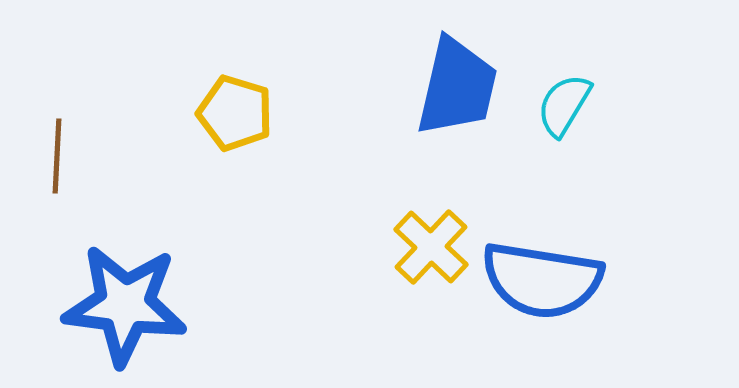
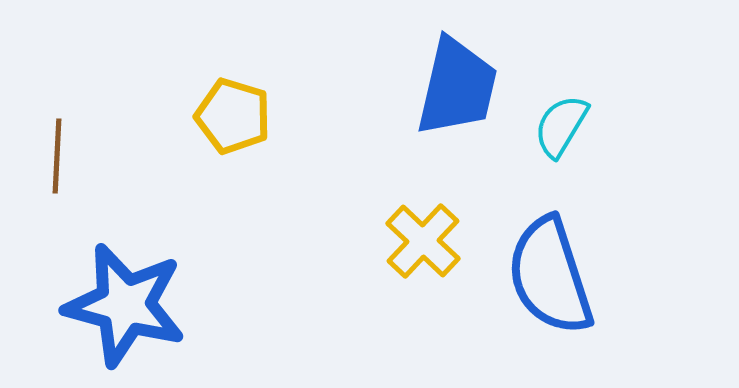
cyan semicircle: moved 3 px left, 21 px down
yellow pentagon: moved 2 px left, 3 px down
yellow cross: moved 8 px left, 6 px up
blue semicircle: moved 8 px right, 4 px up; rotated 63 degrees clockwise
blue star: rotated 8 degrees clockwise
